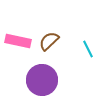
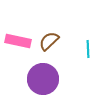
cyan line: rotated 24 degrees clockwise
purple circle: moved 1 px right, 1 px up
